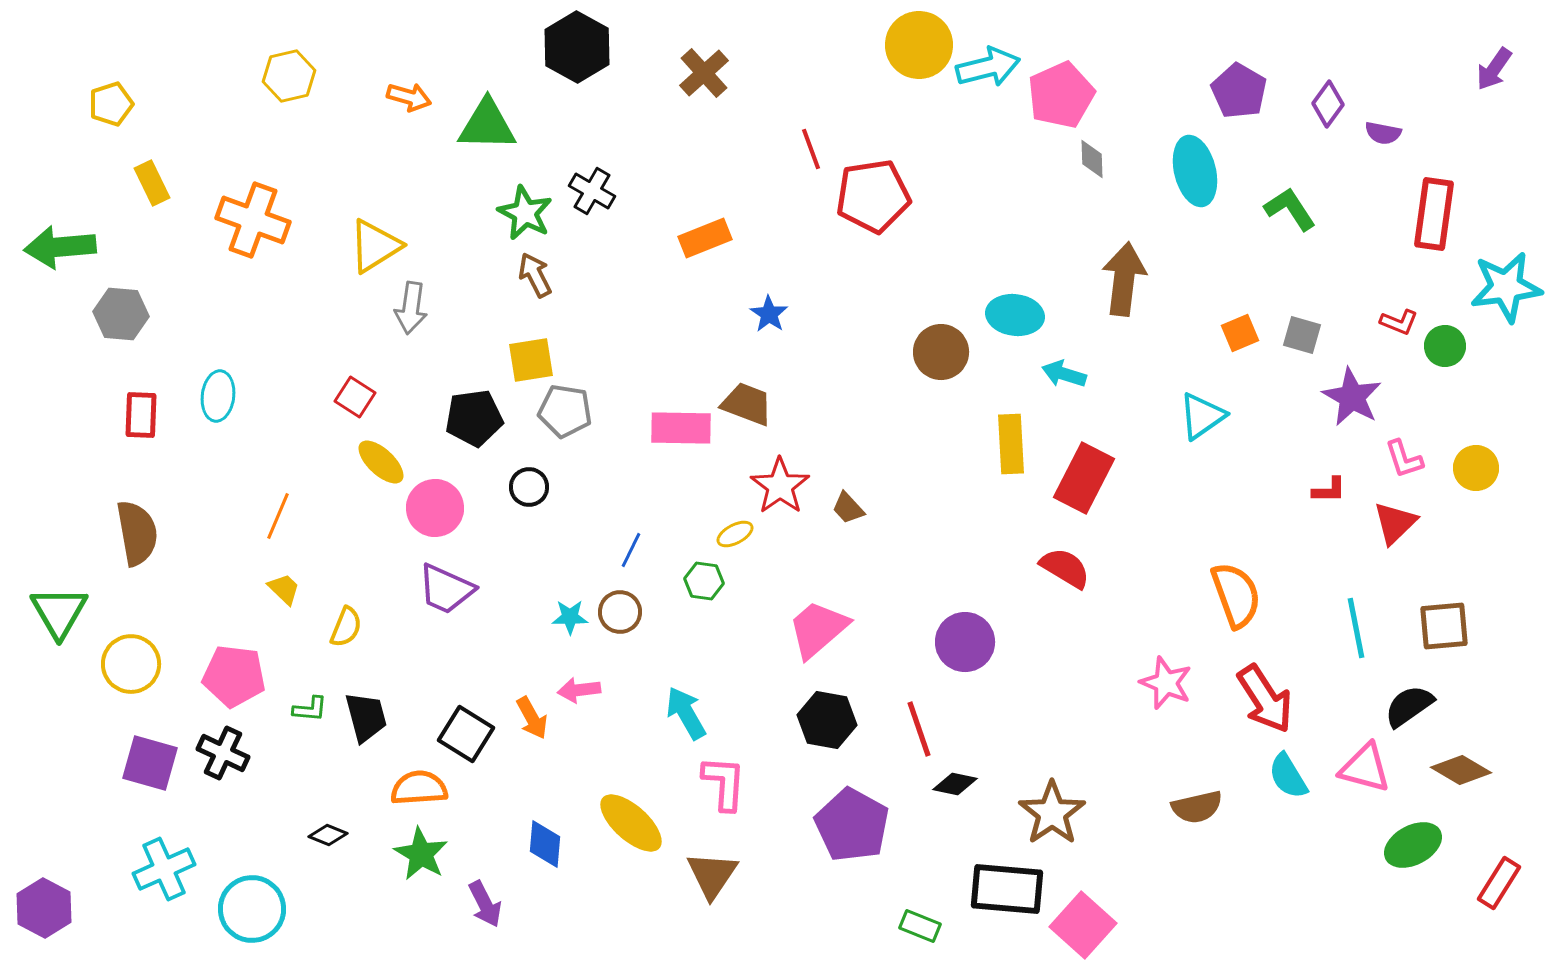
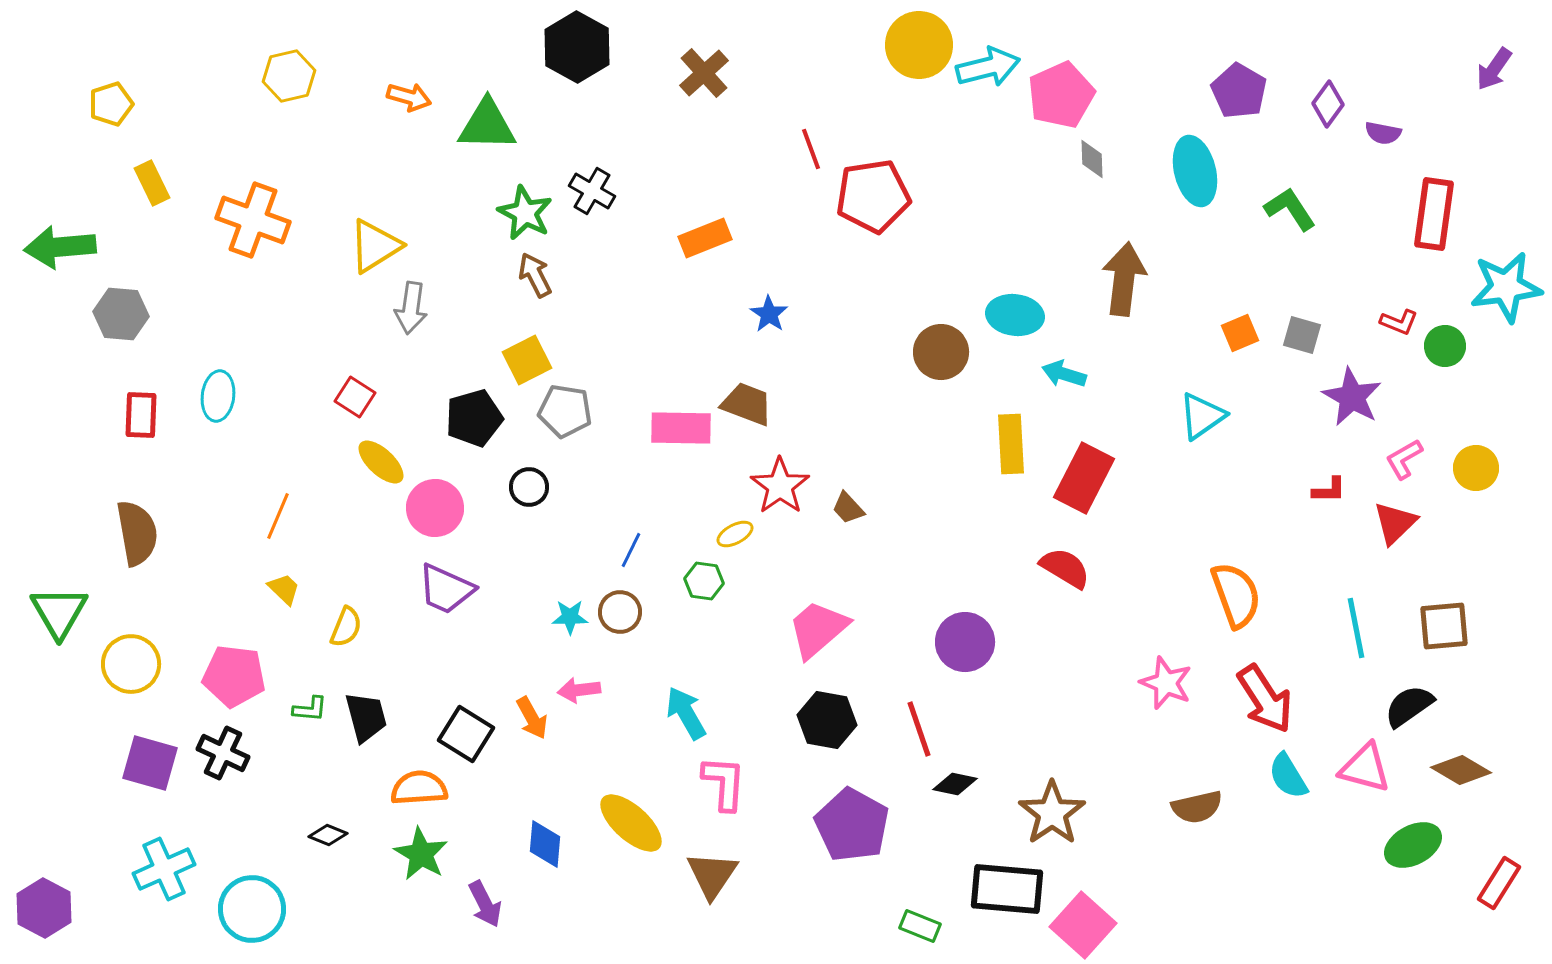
yellow square at (531, 360): moved 4 px left; rotated 18 degrees counterclockwise
black pentagon at (474, 418): rotated 8 degrees counterclockwise
pink L-shape at (1404, 459): rotated 78 degrees clockwise
